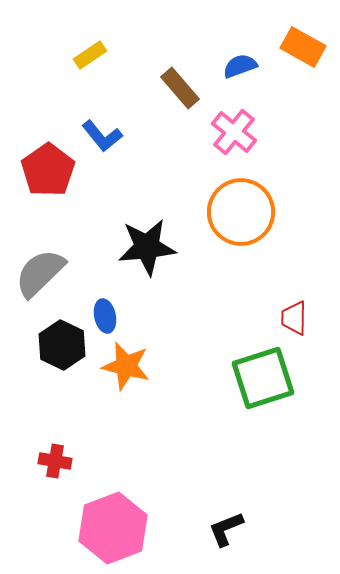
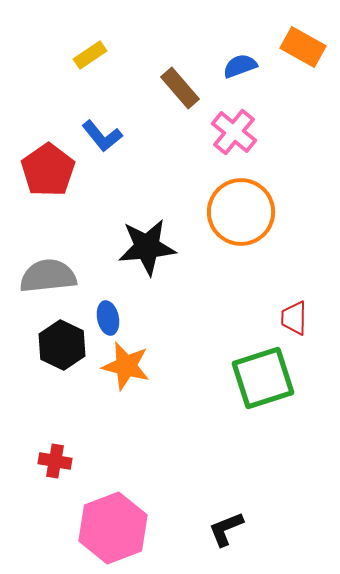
gray semicircle: moved 8 px right, 3 px down; rotated 38 degrees clockwise
blue ellipse: moved 3 px right, 2 px down
